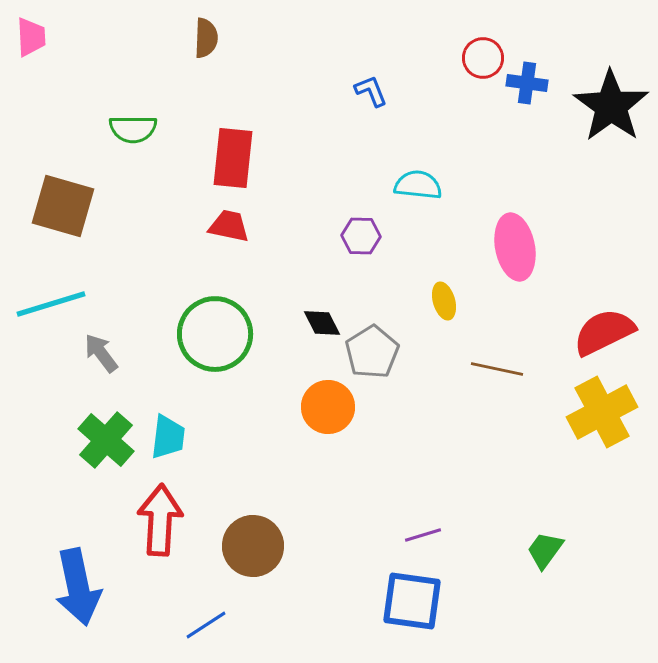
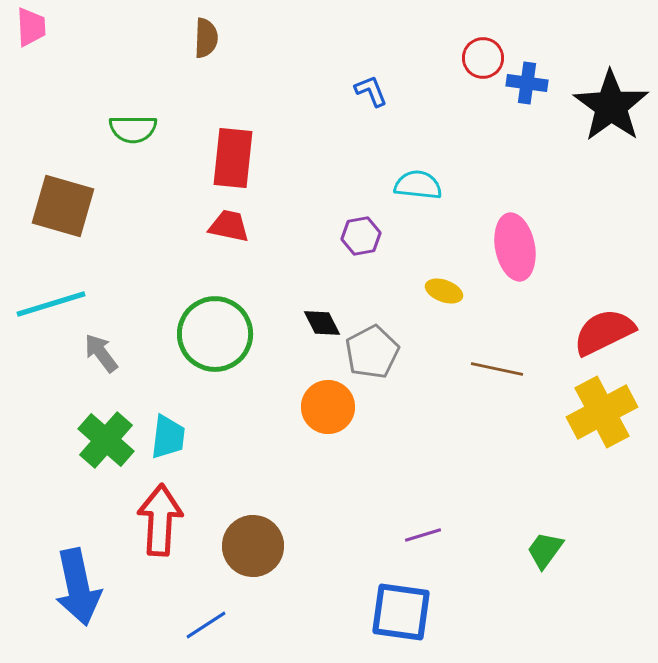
pink trapezoid: moved 10 px up
purple hexagon: rotated 12 degrees counterclockwise
yellow ellipse: moved 10 px up; rotated 54 degrees counterclockwise
gray pentagon: rotated 4 degrees clockwise
blue square: moved 11 px left, 11 px down
